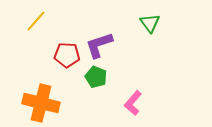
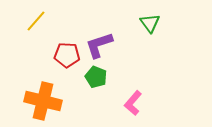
orange cross: moved 2 px right, 2 px up
